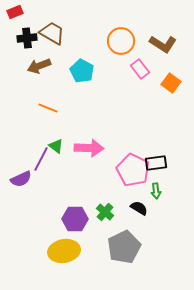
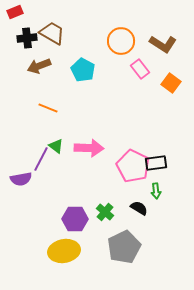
cyan pentagon: moved 1 px right, 1 px up
pink pentagon: moved 4 px up
purple semicircle: rotated 15 degrees clockwise
